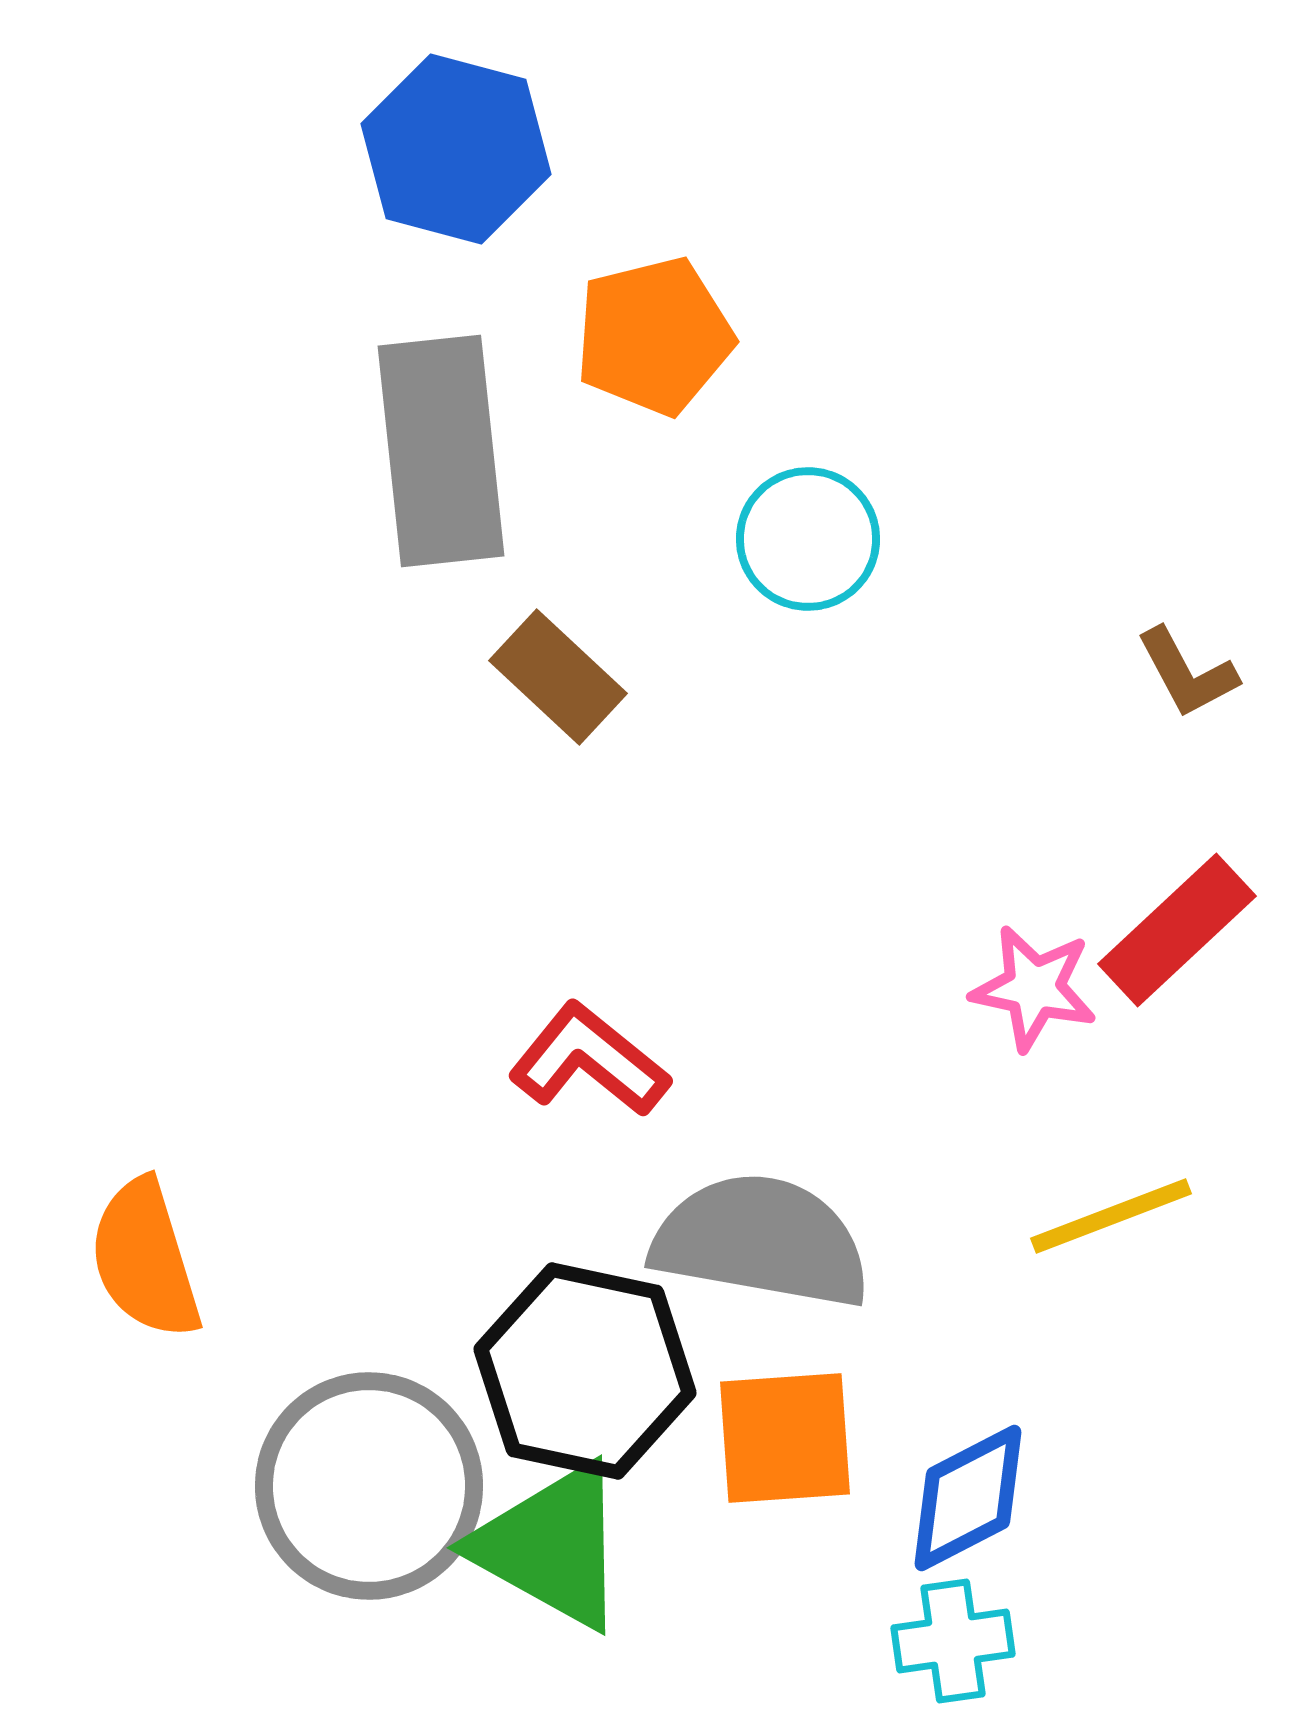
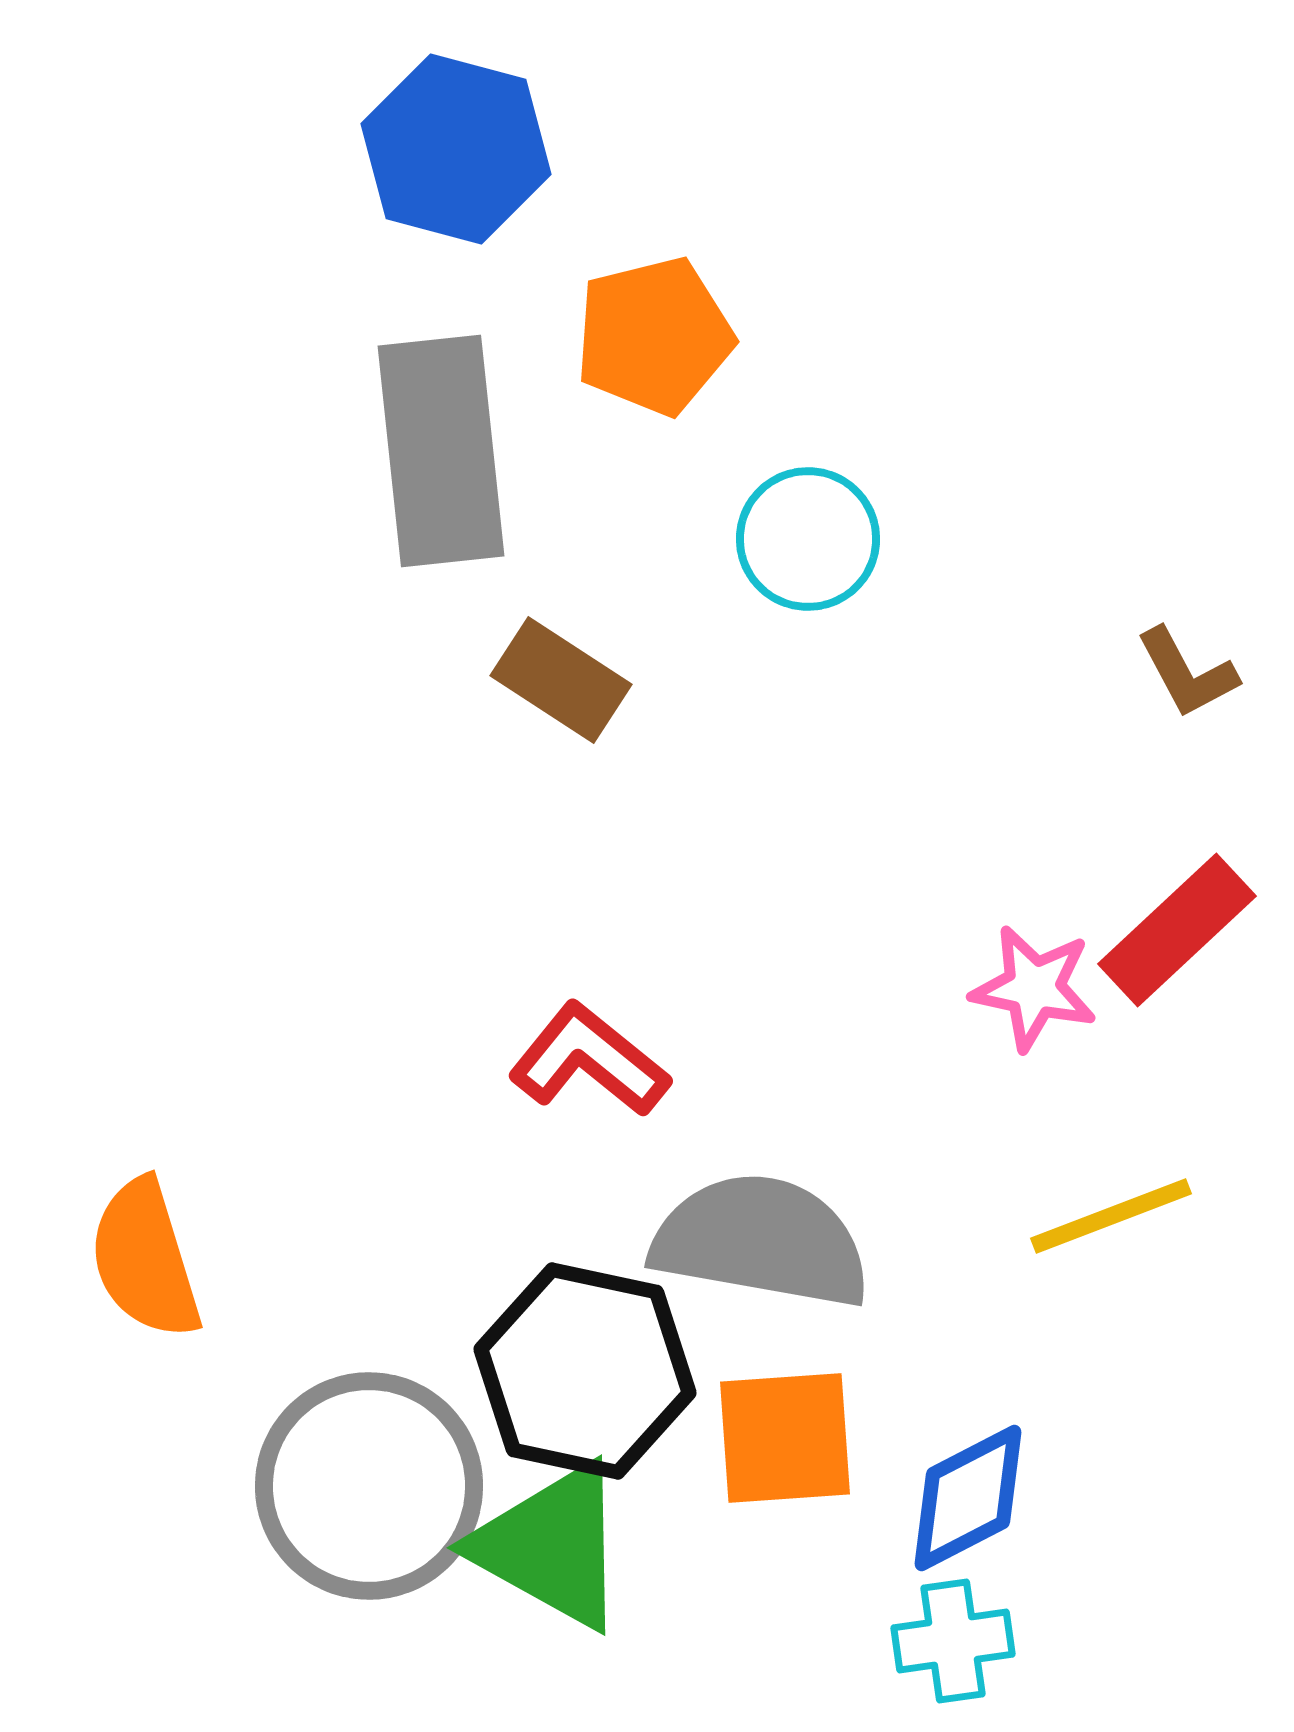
brown rectangle: moved 3 px right, 3 px down; rotated 10 degrees counterclockwise
